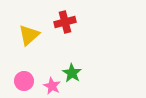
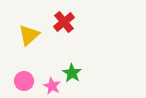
red cross: moved 1 px left; rotated 25 degrees counterclockwise
